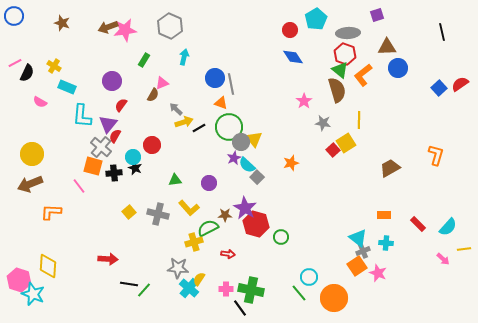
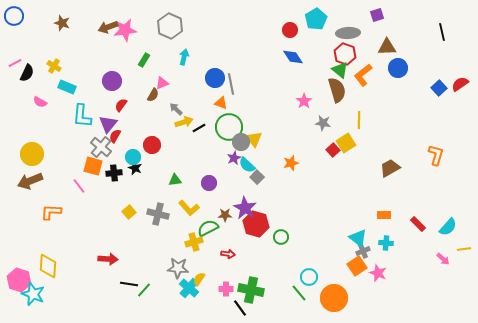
brown arrow at (30, 184): moved 3 px up
